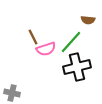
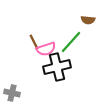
brown line: moved 1 px right, 5 px down
black cross: moved 20 px left
